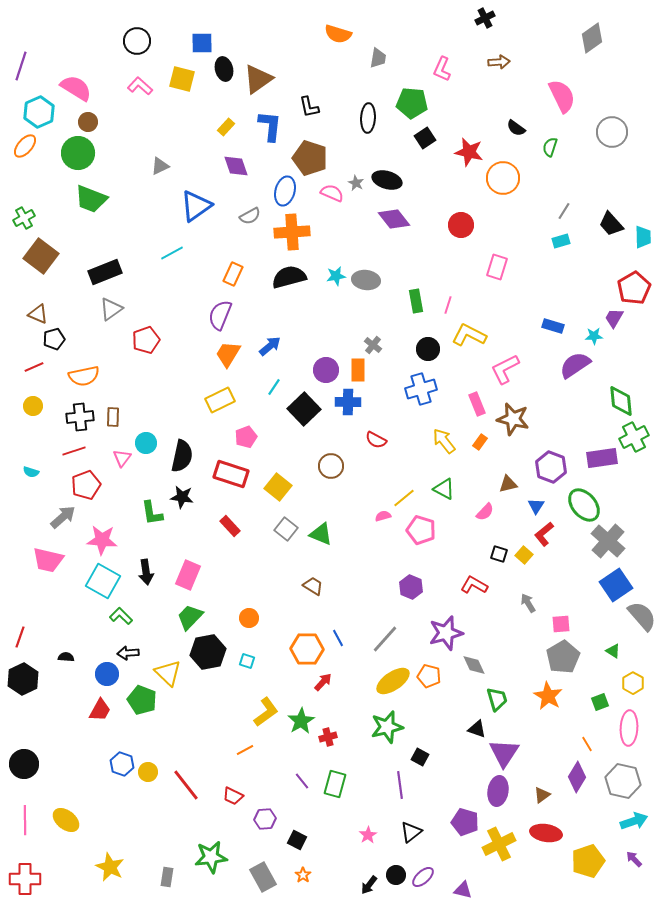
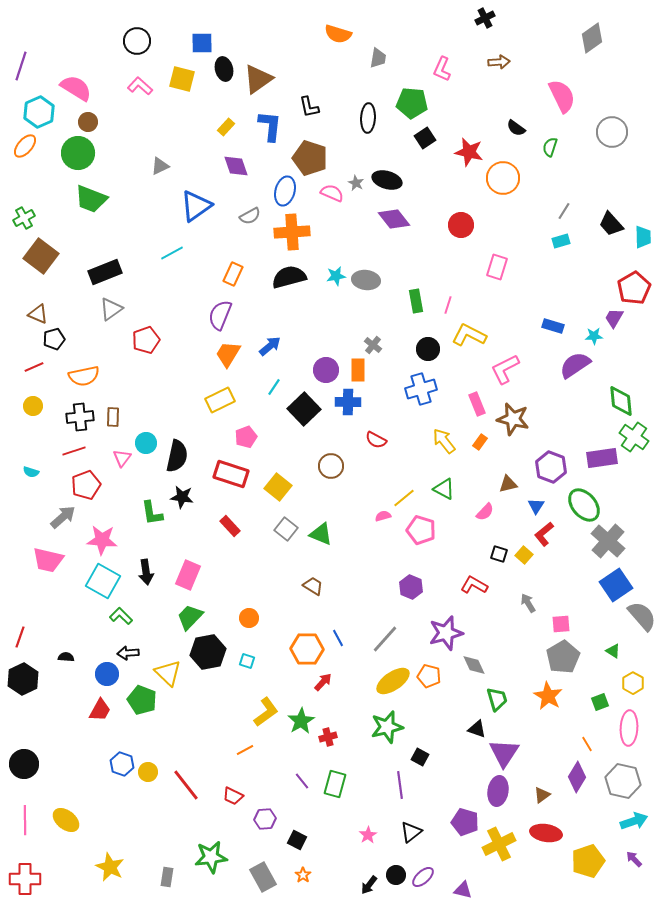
green cross at (634, 437): rotated 28 degrees counterclockwise
black semicircle at (182, 456): moved 5 px left
